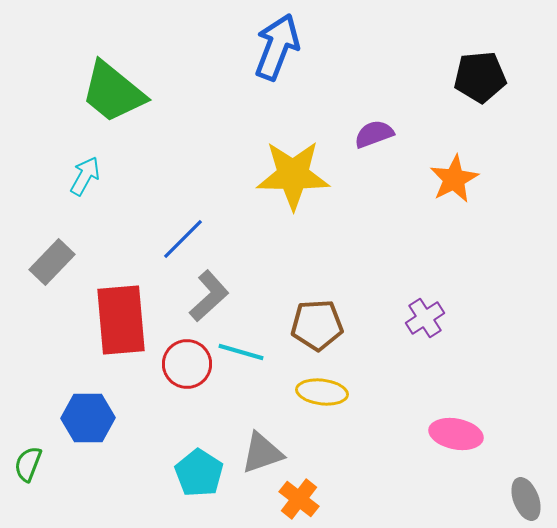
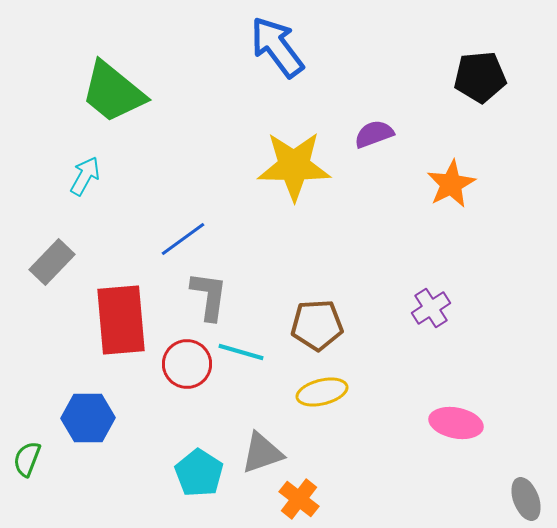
blue arrow: rotated 58 degrees counterclockwise
yellow star: moved 1 px right, 9 px up
orange star: moved 3 px left, 5 px down
blue line: rotated 9 degrees clockwise
gray L-shape: rotated 40 degrees counterclockwise
purple cross: moved 6 px right, 10 px up
yellow ellipse: rotated 21 degrees counterclockwise
pink ellipse: moved 11 px up
green semicircle: moved 1 px left, 5 px up
